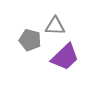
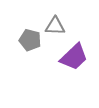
purple trapezoid: moved 9 px right
